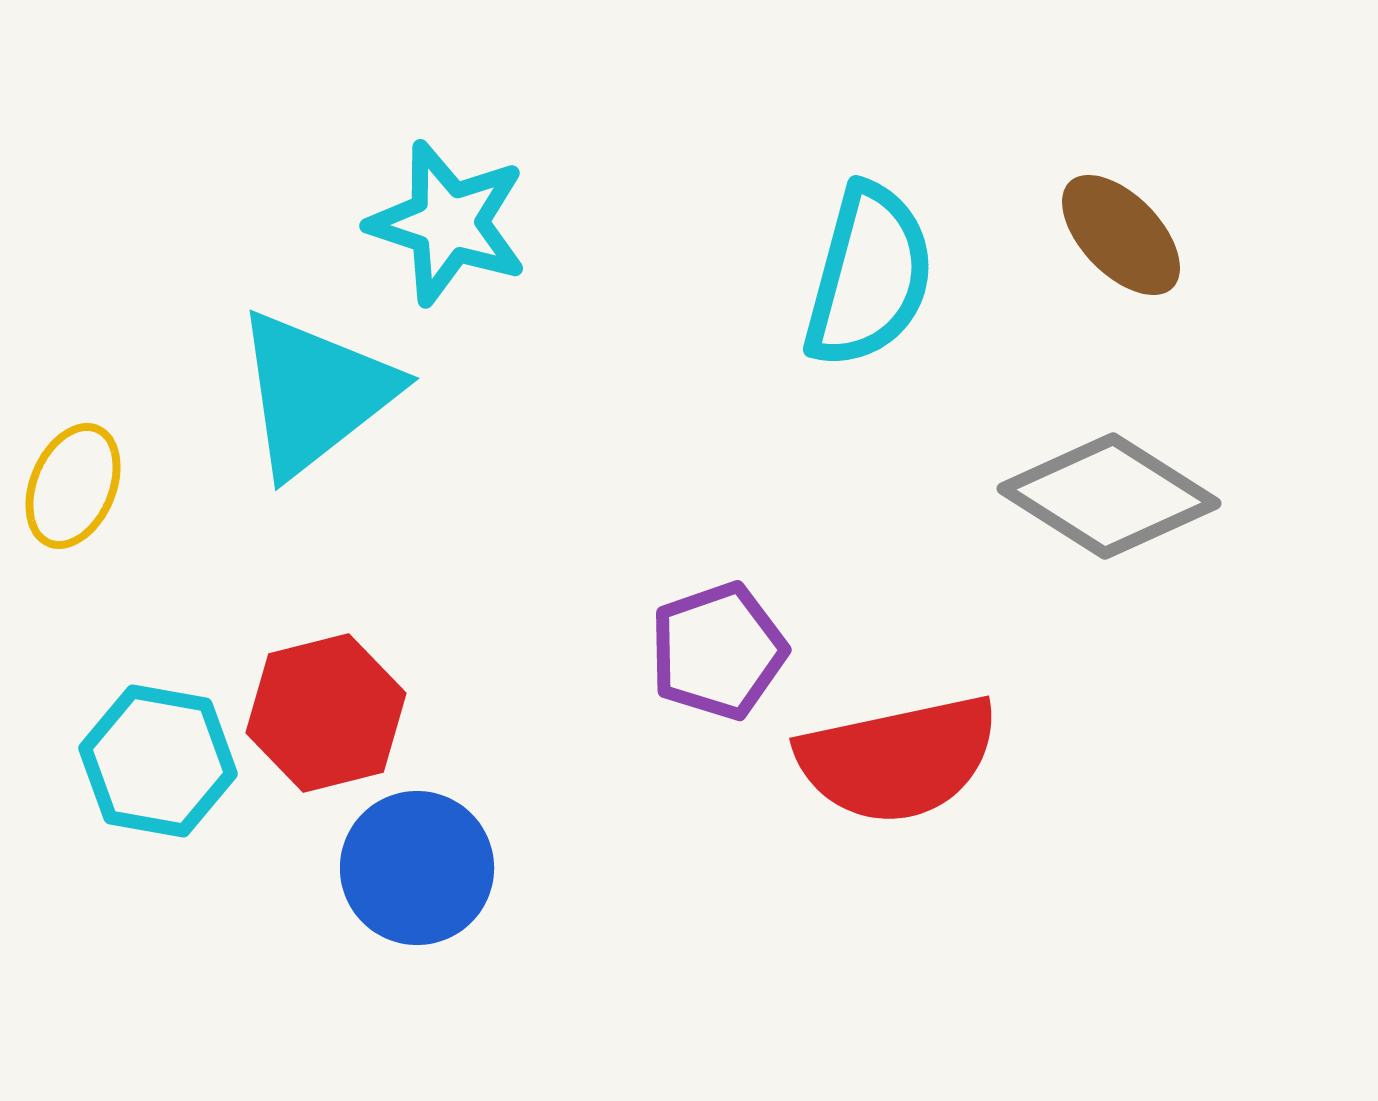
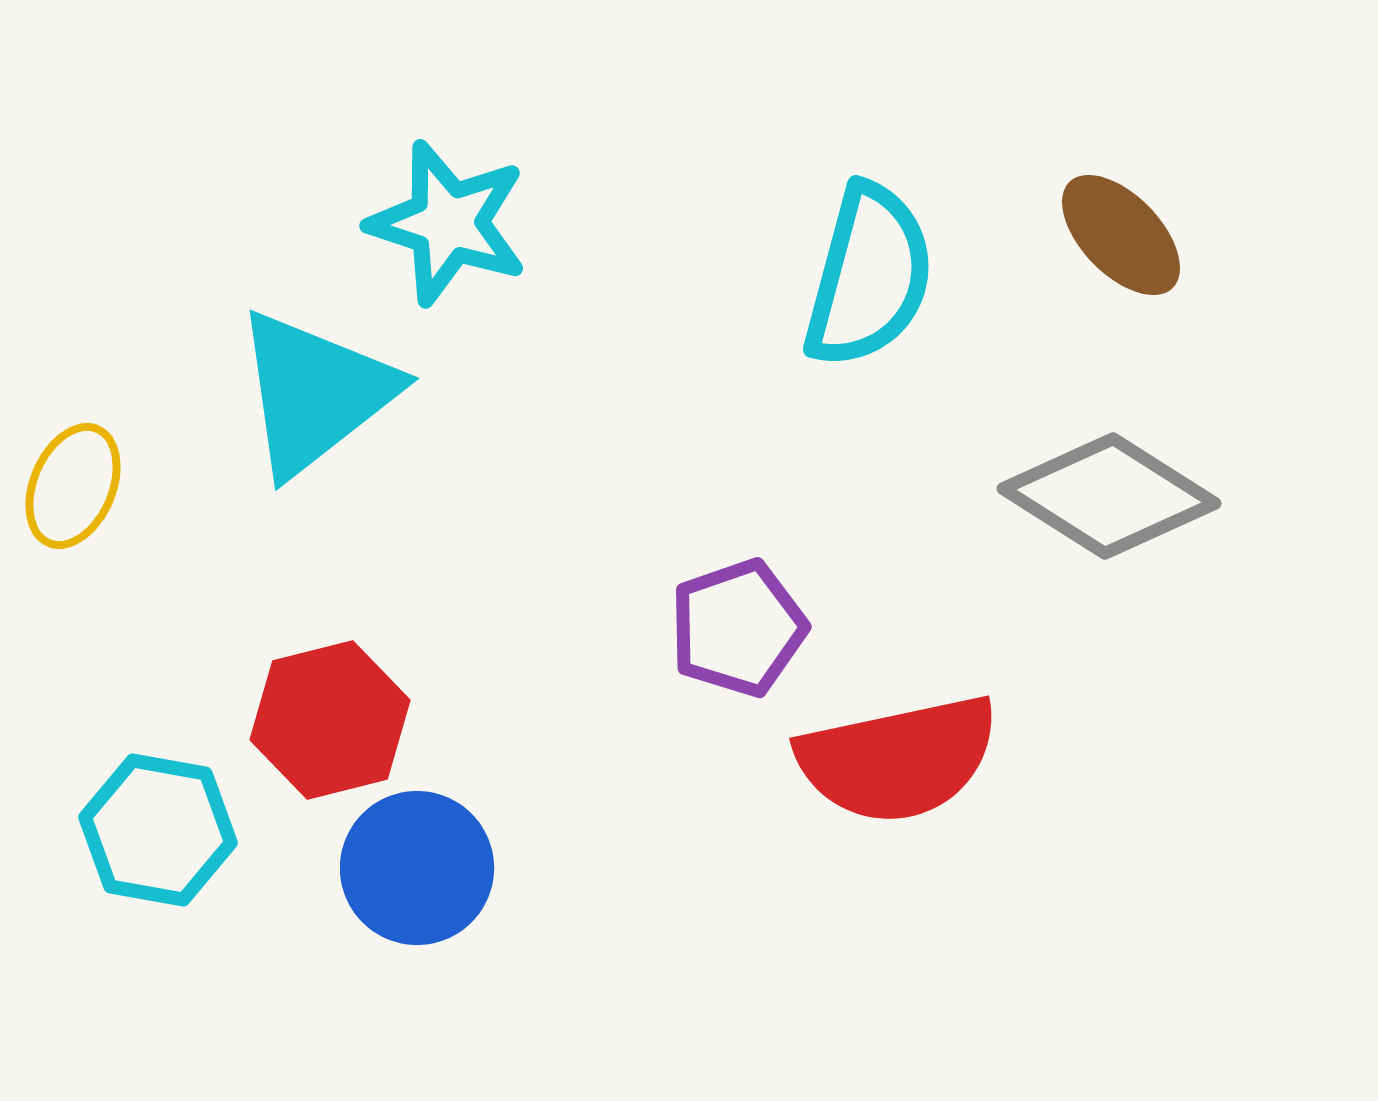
purple pentagon: moved 20 px right, 23 px up
red hexagon: moved 4 px right, 7 px down
cyan hexagon: moved 69 px down
